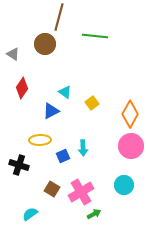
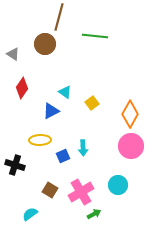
black cross: moved 4 px left
cyan circle: moved 6 px left
brown square: moved 2 px left, 1 px down
